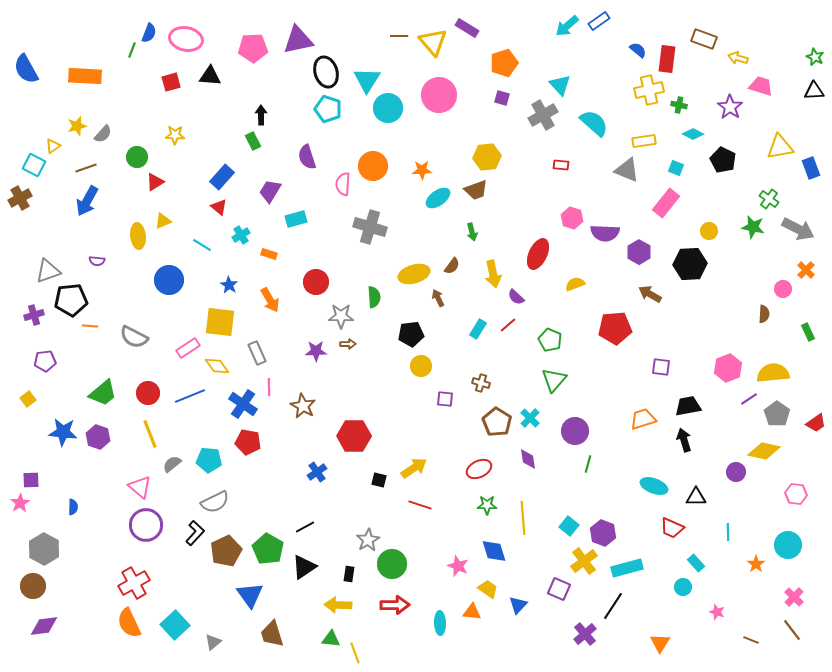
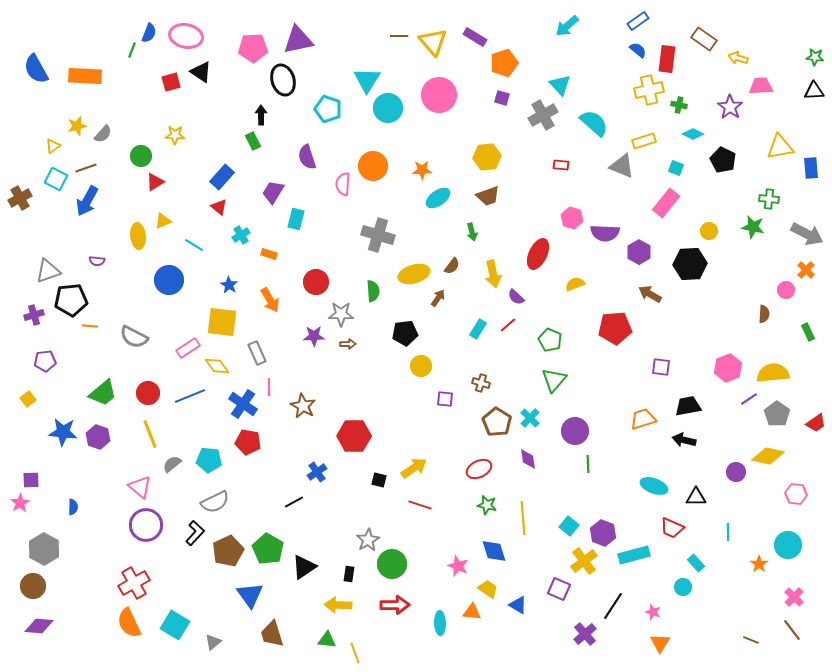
blue rectangle at (599, 21): moved 39 px right
purple rectangle at (467, 28): moved 8 px right, 9 px down
pink ellipse at (186, 39): moved 3 px up
brown rectangle at (704, 39): rotated 15 degrees clockwise
green star at (815, 57): rotated 18 degrees counterclockwise
blue semicircle at (26, 69): moved 10 px right
black ellipse at (326, 72): moved 43 px left, 8 px down
black triangle at (210, 76): moved 9 px left, 4 px up; rotated 30 degrees clockwise
pink trapezoid at (761, 86): rotated 20 degrees counterclockwise
yellow rectangle at (644, 141): rotated 10 degrees counterclockwise
green circle at (137, 157): moved 4 px right, 1 px up
cyan square at (34, 165): moved 22 px right, 14 px down
blue rectangle at (811, 168): rotated 15 degrees clockwise
gray triangle at (627, 170): moved 5 px left, 4 px up
brown trapezoid at (476, 190): moved 12 px right, 6 px down
purple trapezoid at (270, 191): moved 3 px right, 1 px down
green cross at (769, 199): rotated 30 degrees counterclockwise
cyan rectangle at (296, 219): rotated 60 degrees counterclockwise
gray cross at (370, 227): moved 8 px right, 8 px down
gray arrow at (798, 229): moved 9 px right, 5 px down
cyan line at (202, 245): moved 8 px left
pink circle at (783, 289): moved 3 px right, 1 px down
green semicircle at (374, 297): moved 1 px left, 6 px up
brown arrow at (438, 298): rotated 60 degrees clockwise
gray star at (341, 316): moved 2 px up
yellow square at (220, 322): moved 2 px right
black pentagon at (411, 334): moved 6 px left, 1 px up
purple star at (316, 351): moved 2 px left, 15 px up
black arrow at (684, 440): rotated 60 degrees counterclockwise
yellow diamond at (764, 451): moved 4 px right, 5 px down
green line at (588, 464): rotated 18 degrees counterclockwise
green star at (487, 505): rotated 12 degrees clockwise
black line at (305, 527): moved 11 px left, 25 px up
brown pentagon at (226, 551): moved 2 px right
orange star at (756, 564): moved 3 px right
cyan rectangle at (627, 568): moved 7 px right, 13 px up
blue triangle at (518, 605): rotated 42 degrees counterclockwise
pink star at (717, 612): moved 64 px left
cyan square at (175, 625): rotated 16 degrees counterclockwise
purple diamond at (44, 626): moved 5 px left; rotated 12 degrees clockwise
green triangle at (331, 639): moved 4 px left, 1 px down
